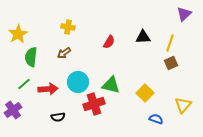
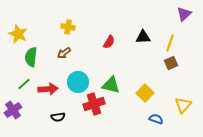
yellow star: rotated 18 degrees counterclockwise
